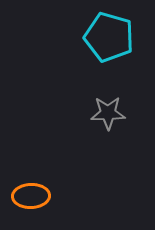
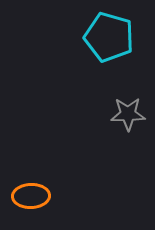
gray star: moved 20 px right, 1 px down
